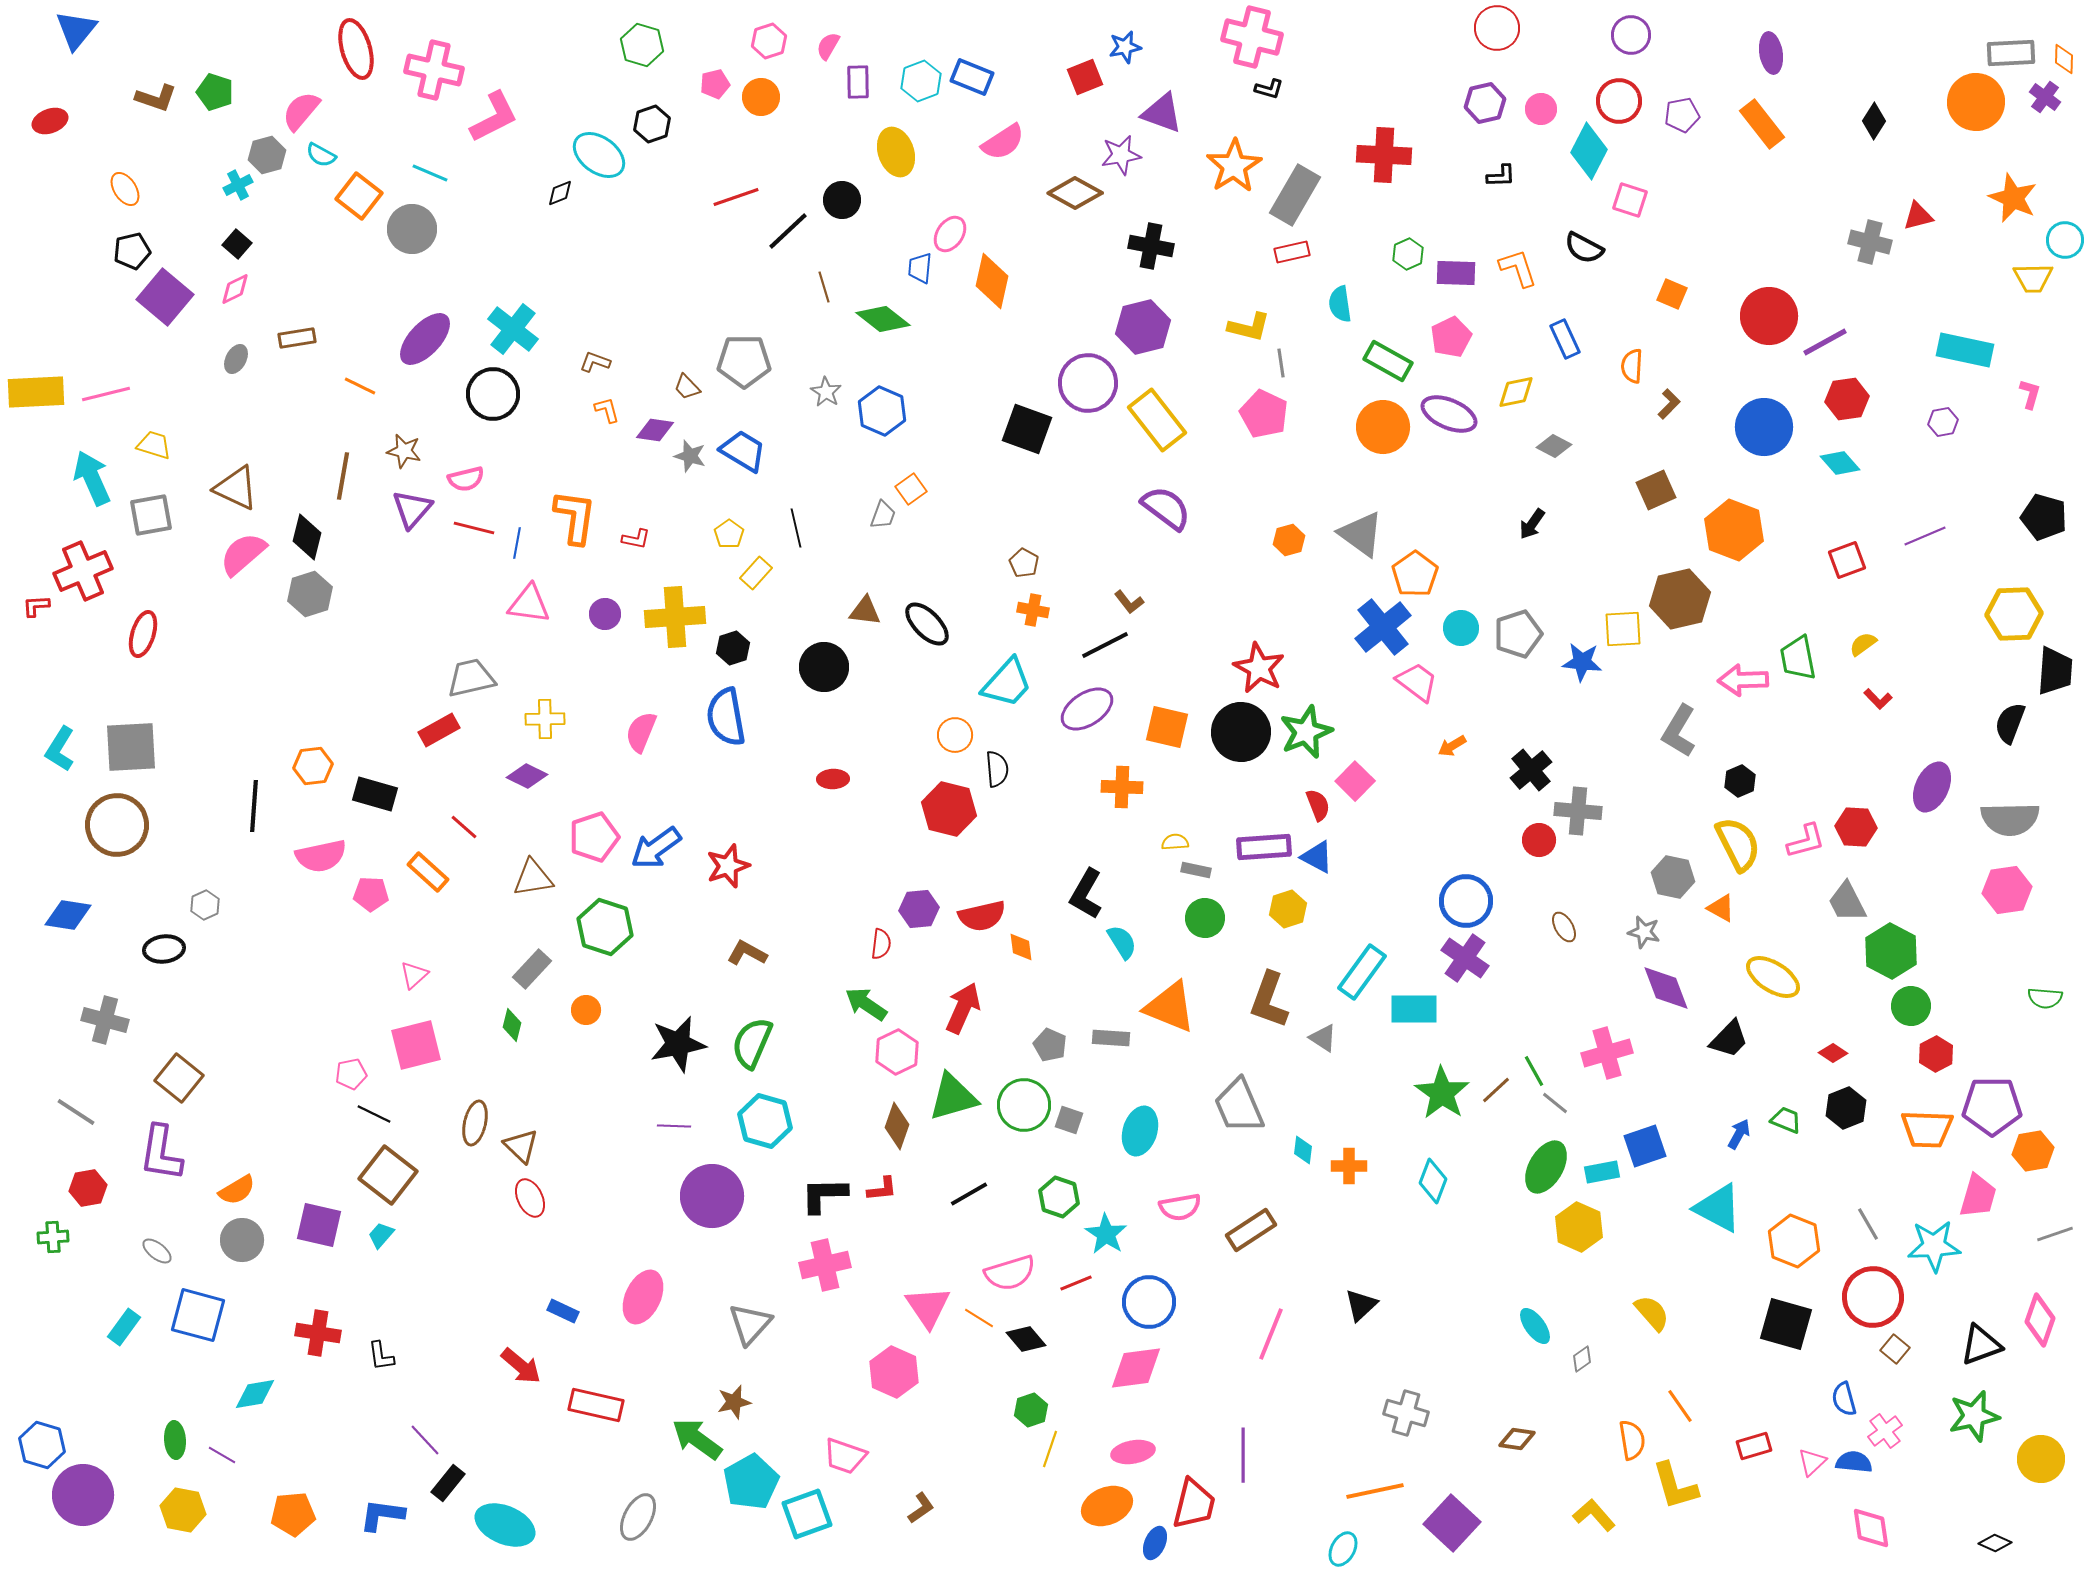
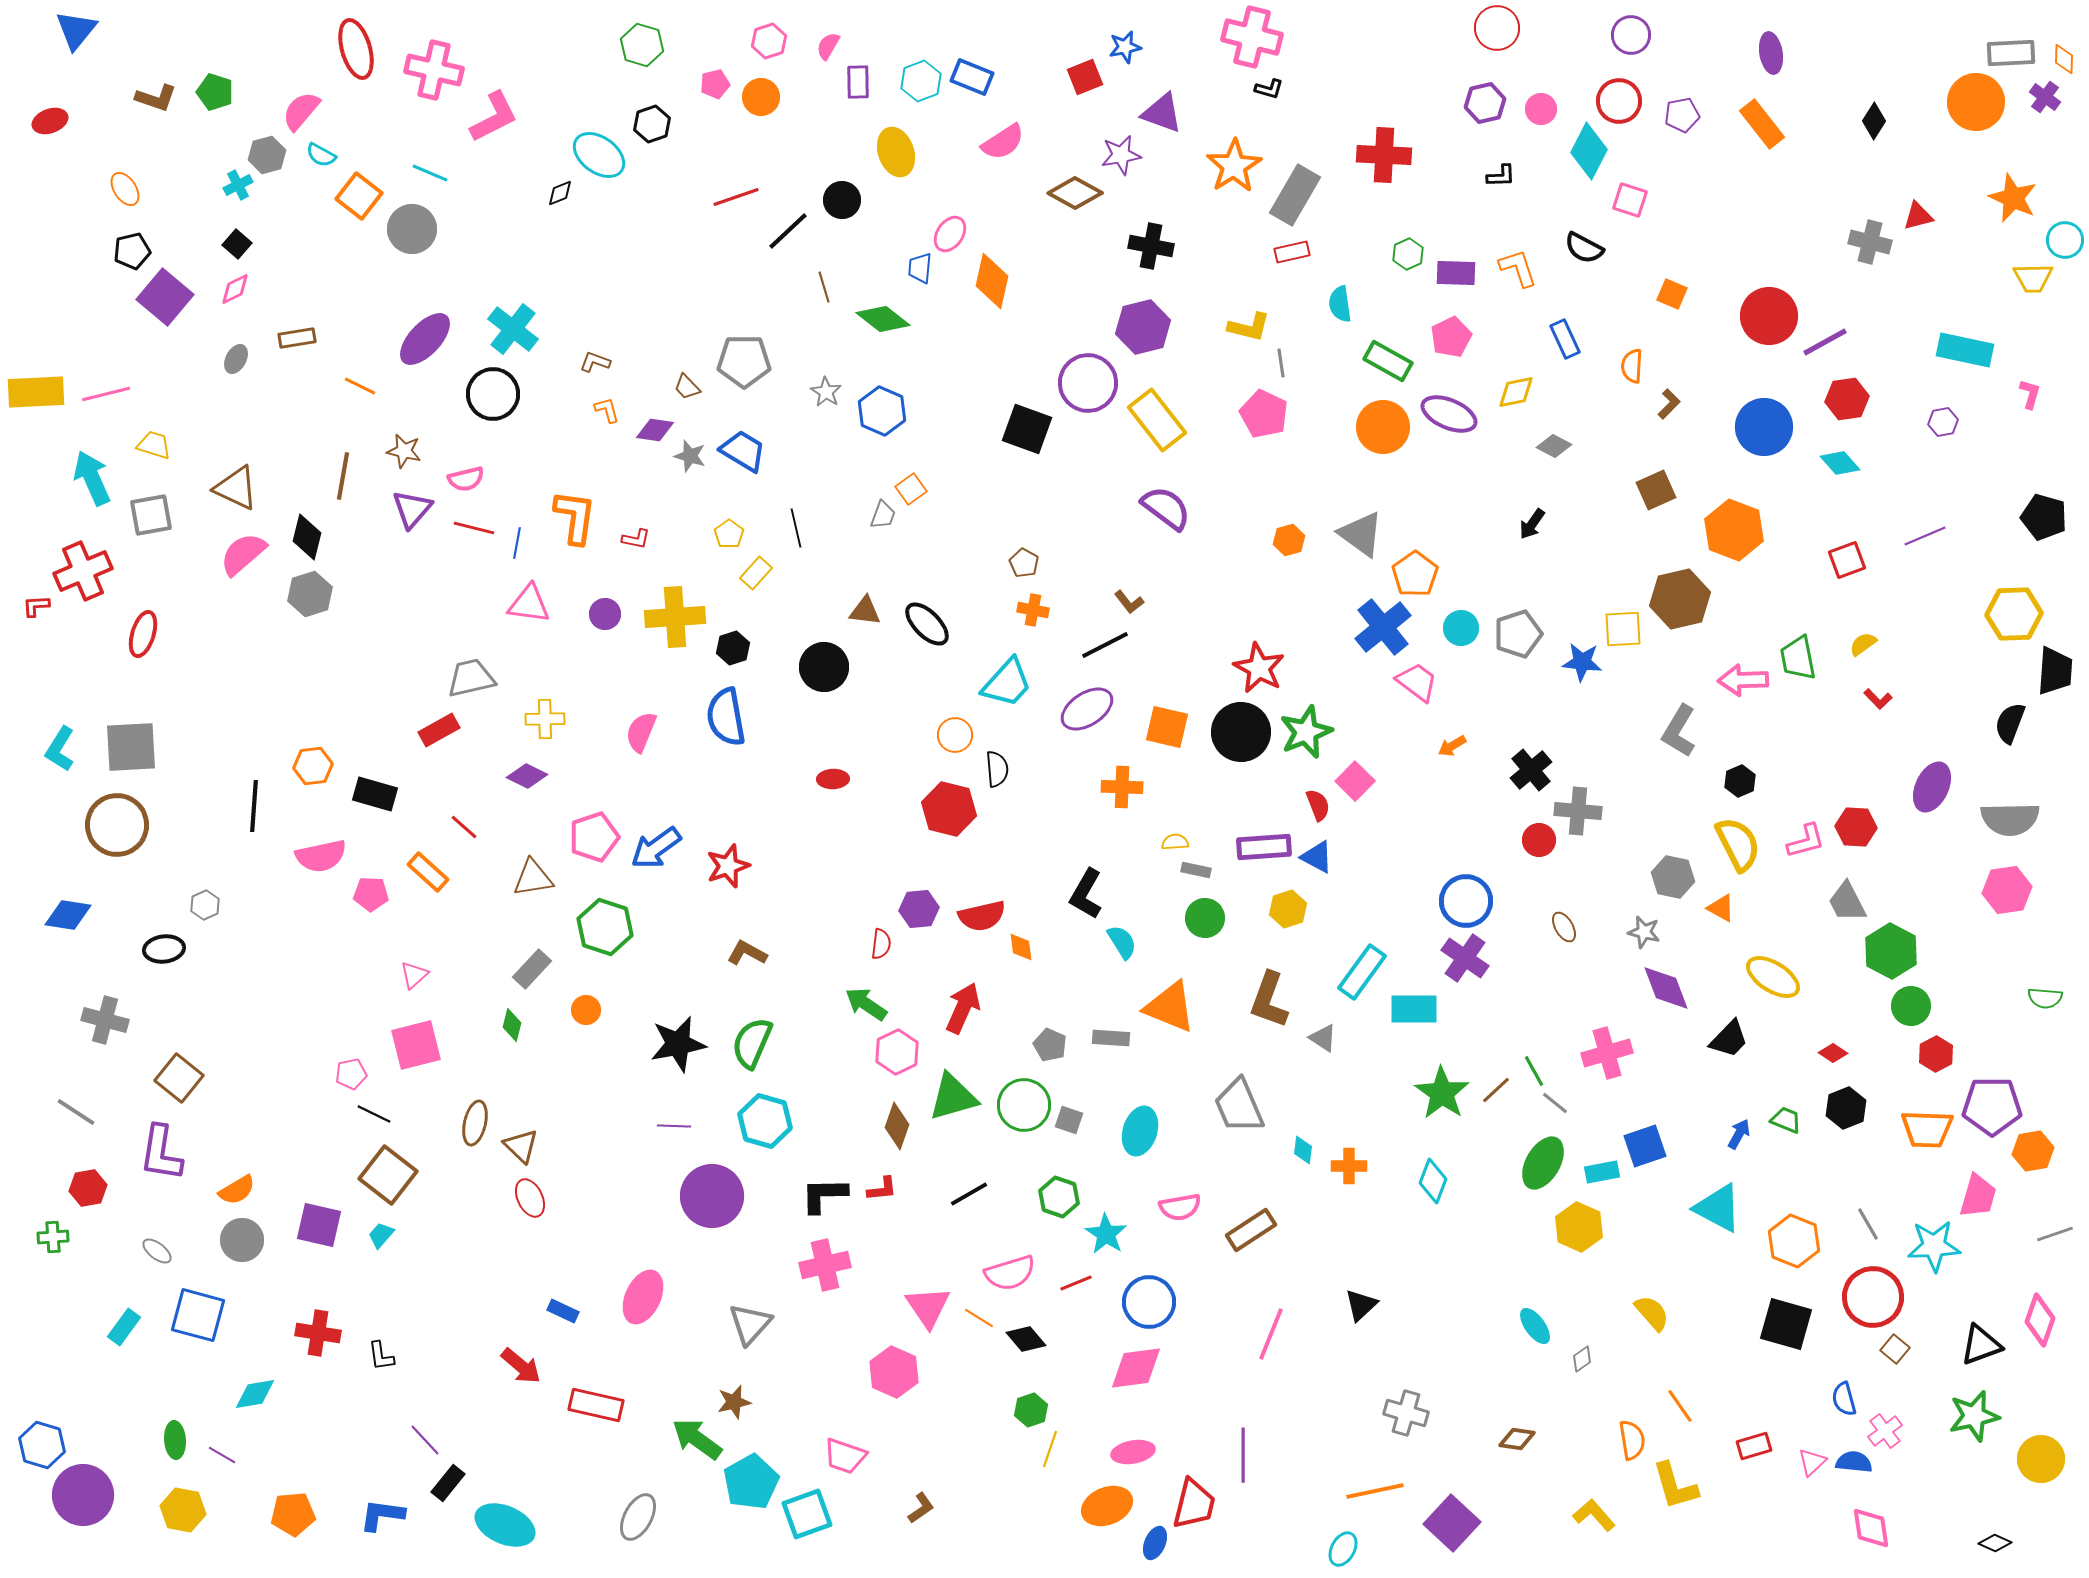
green ellipse at (1546, 1167): moved 3 px left, 4 px up
